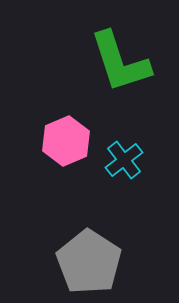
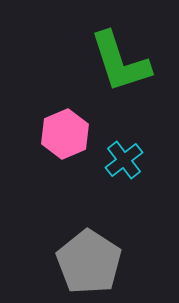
pink hexagon: moved 1 px left, 7 px up
